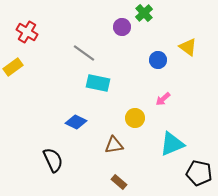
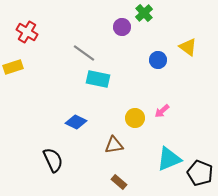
yellow rectangle: rotated 18 degrees clockwise
cyan rectangle: moved 4 px up
pink arrow: moved 1 px left, 12 px down
cyan triangle: moved 3 px left, 15 px down
black pentagon: moved 1 px right; rotated 10 degrees clockwise
